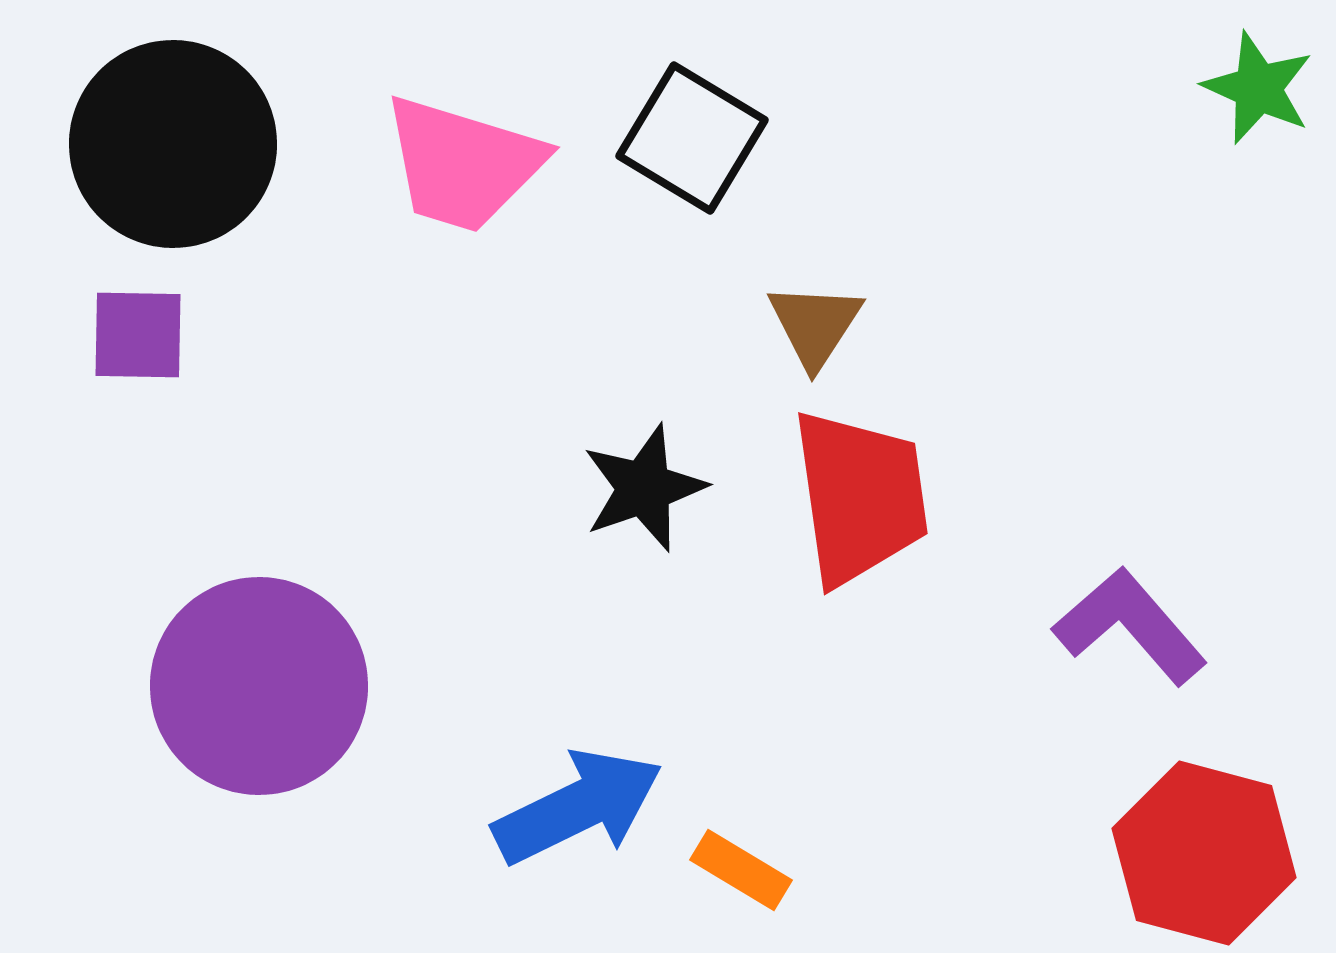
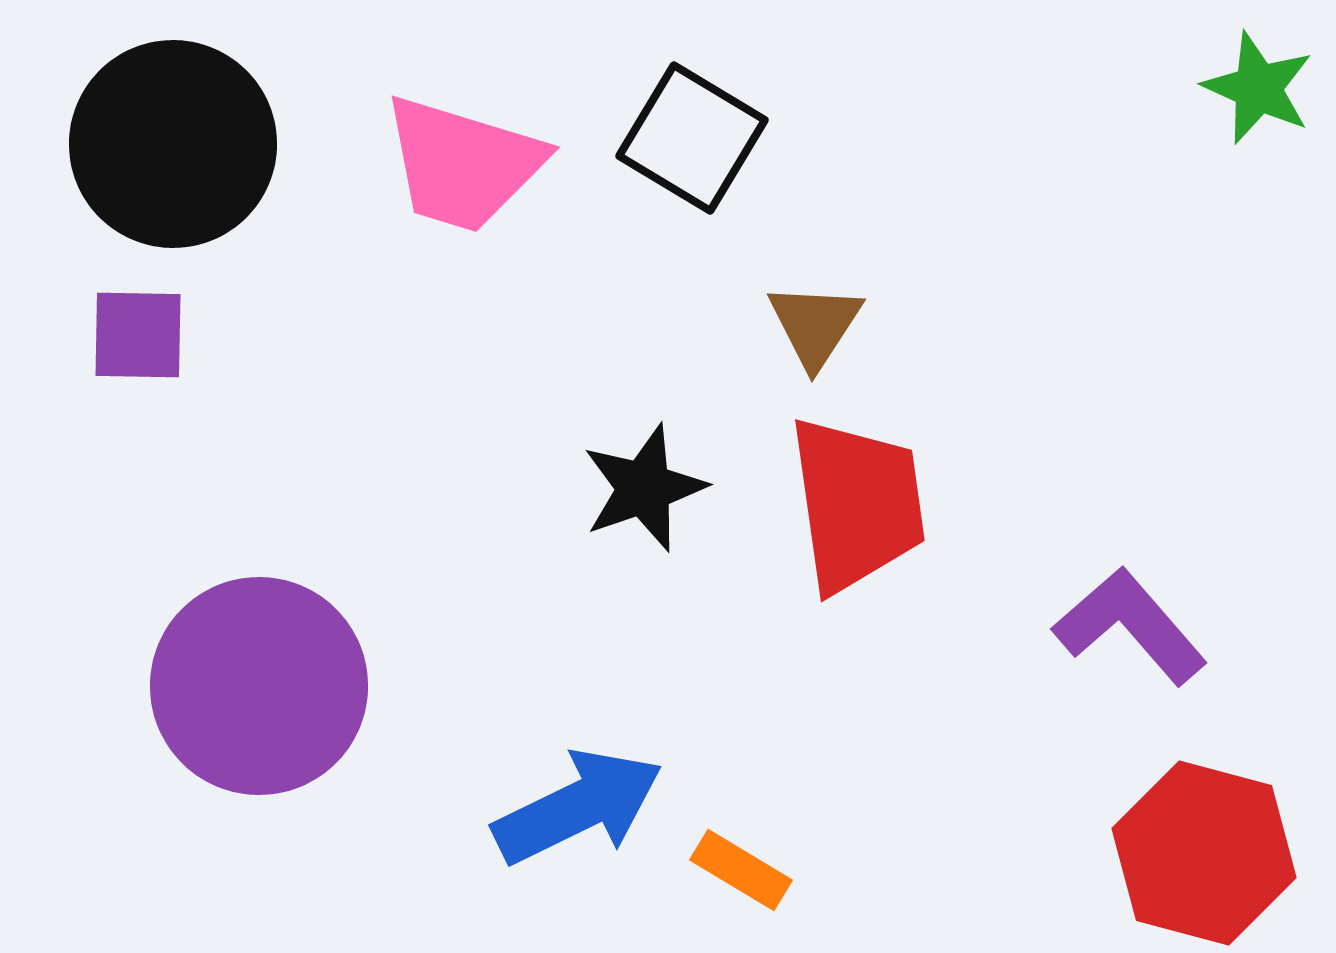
red trapezoid: moved 3 px left, 7 px down
